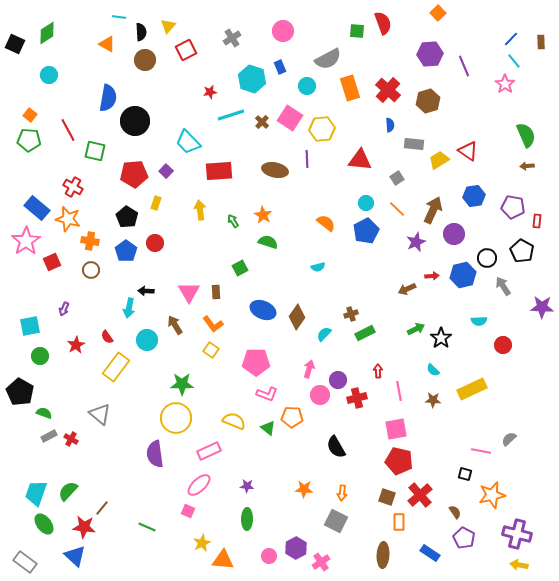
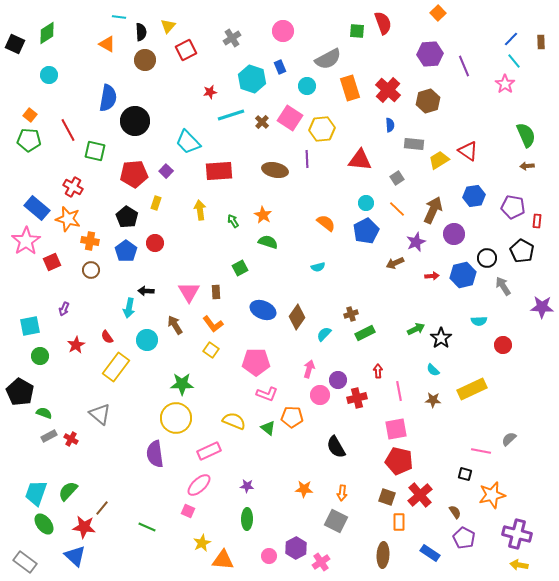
brown arrow at (407, 289): moved 12 px left, 26 px up
